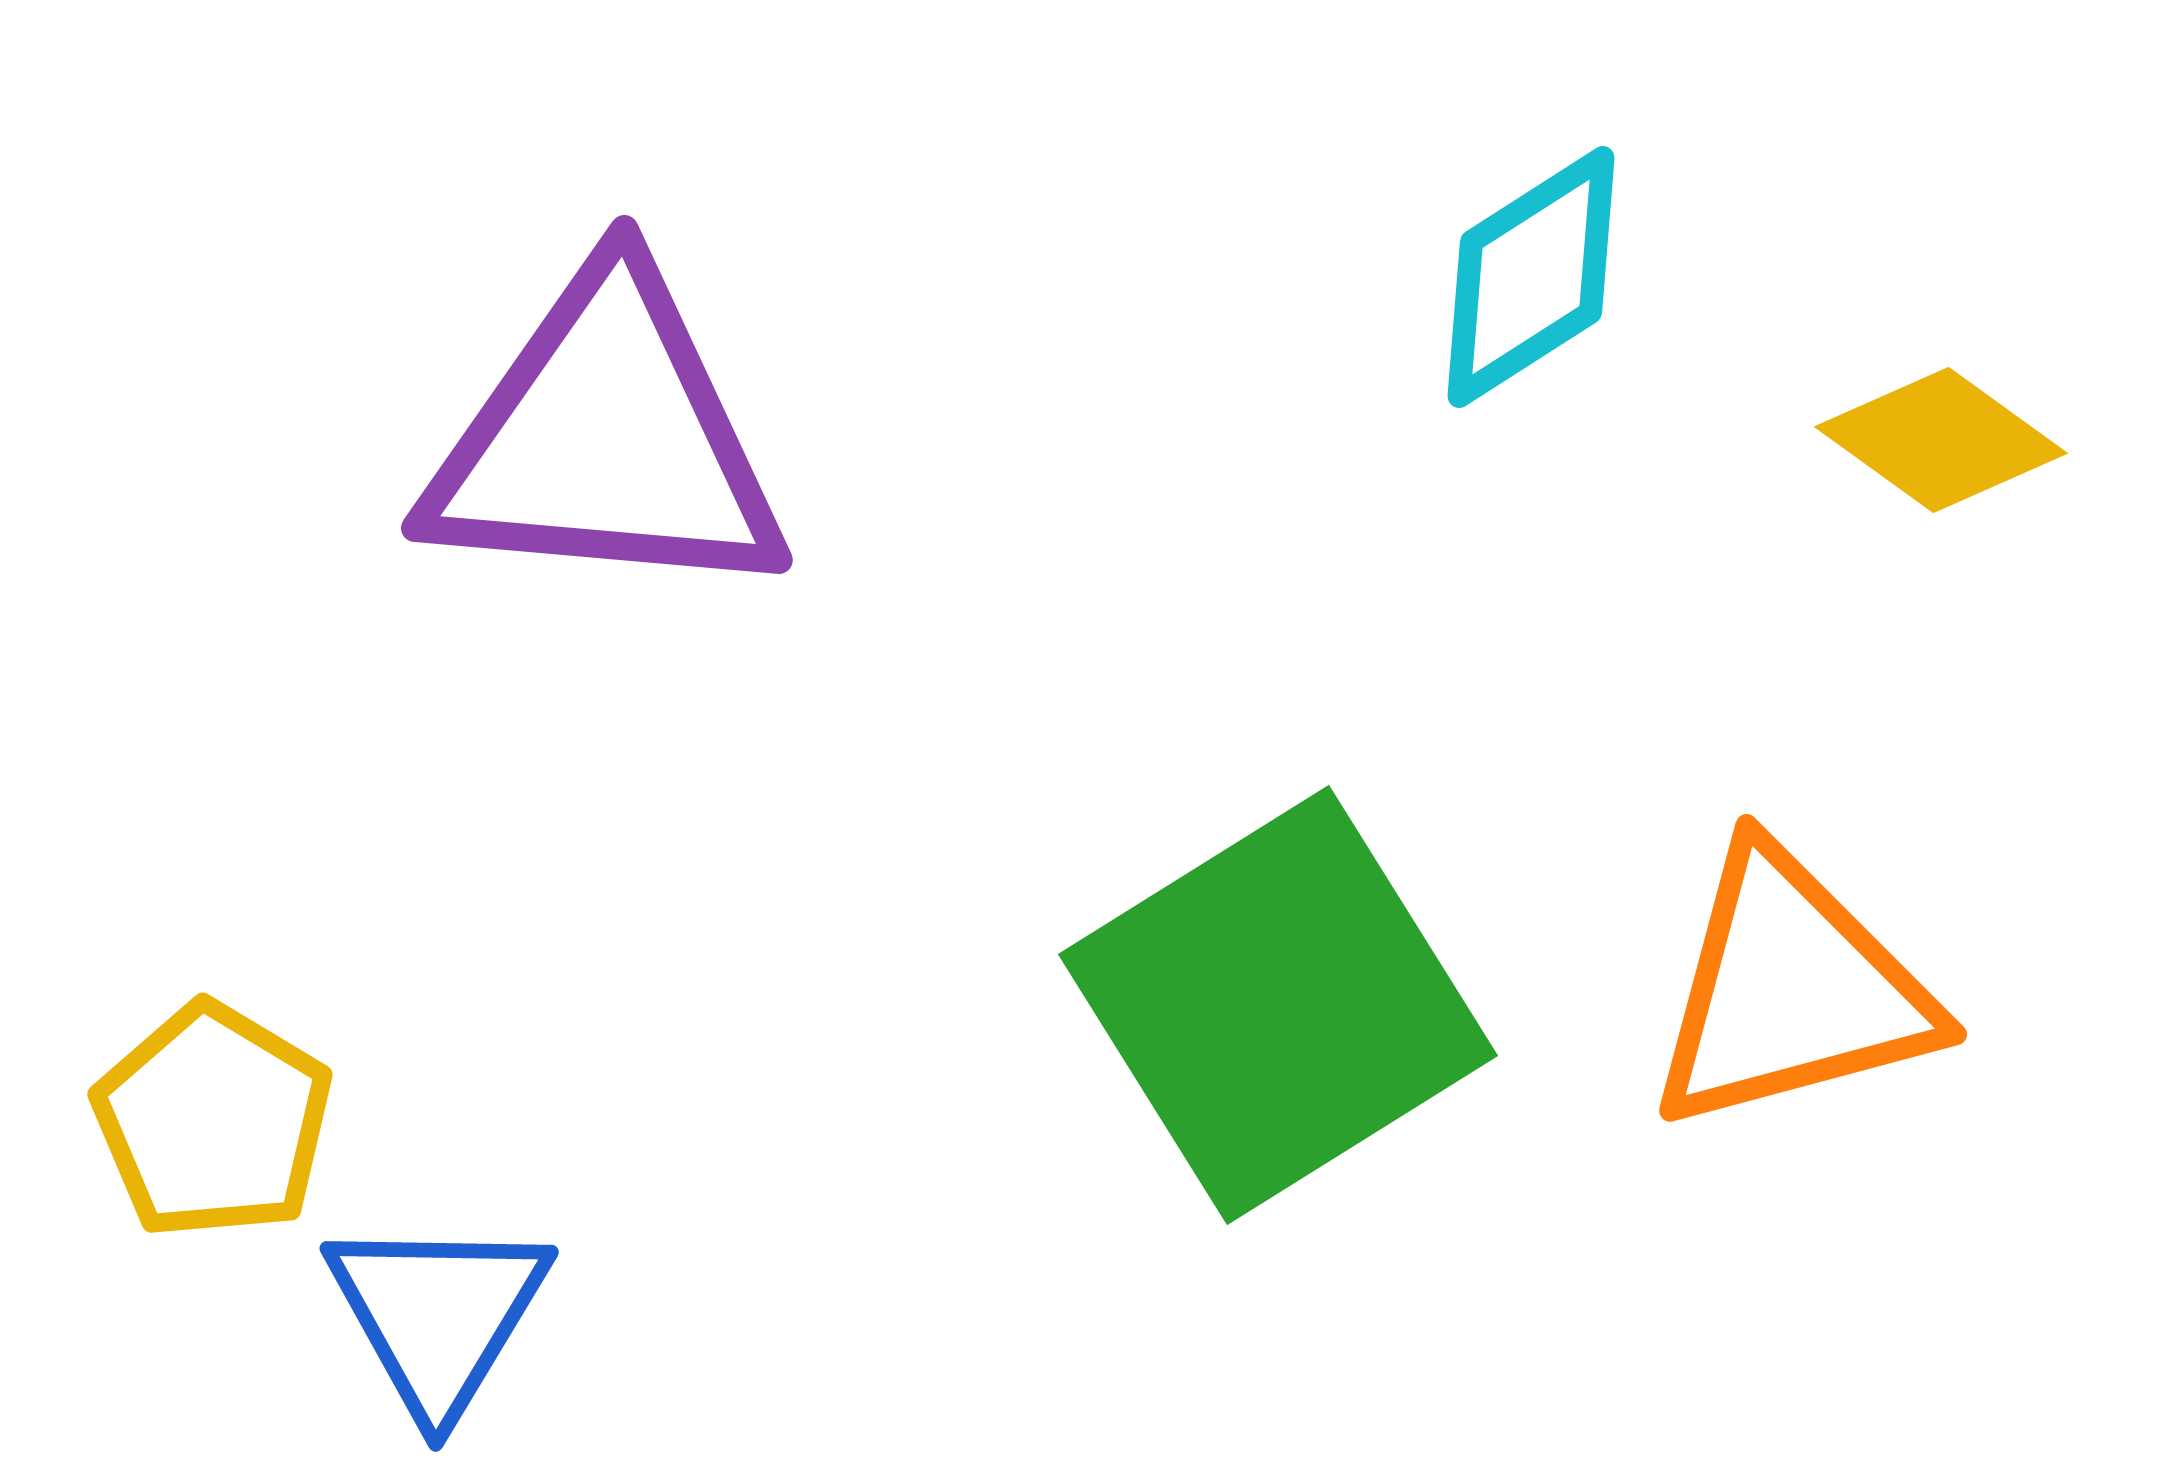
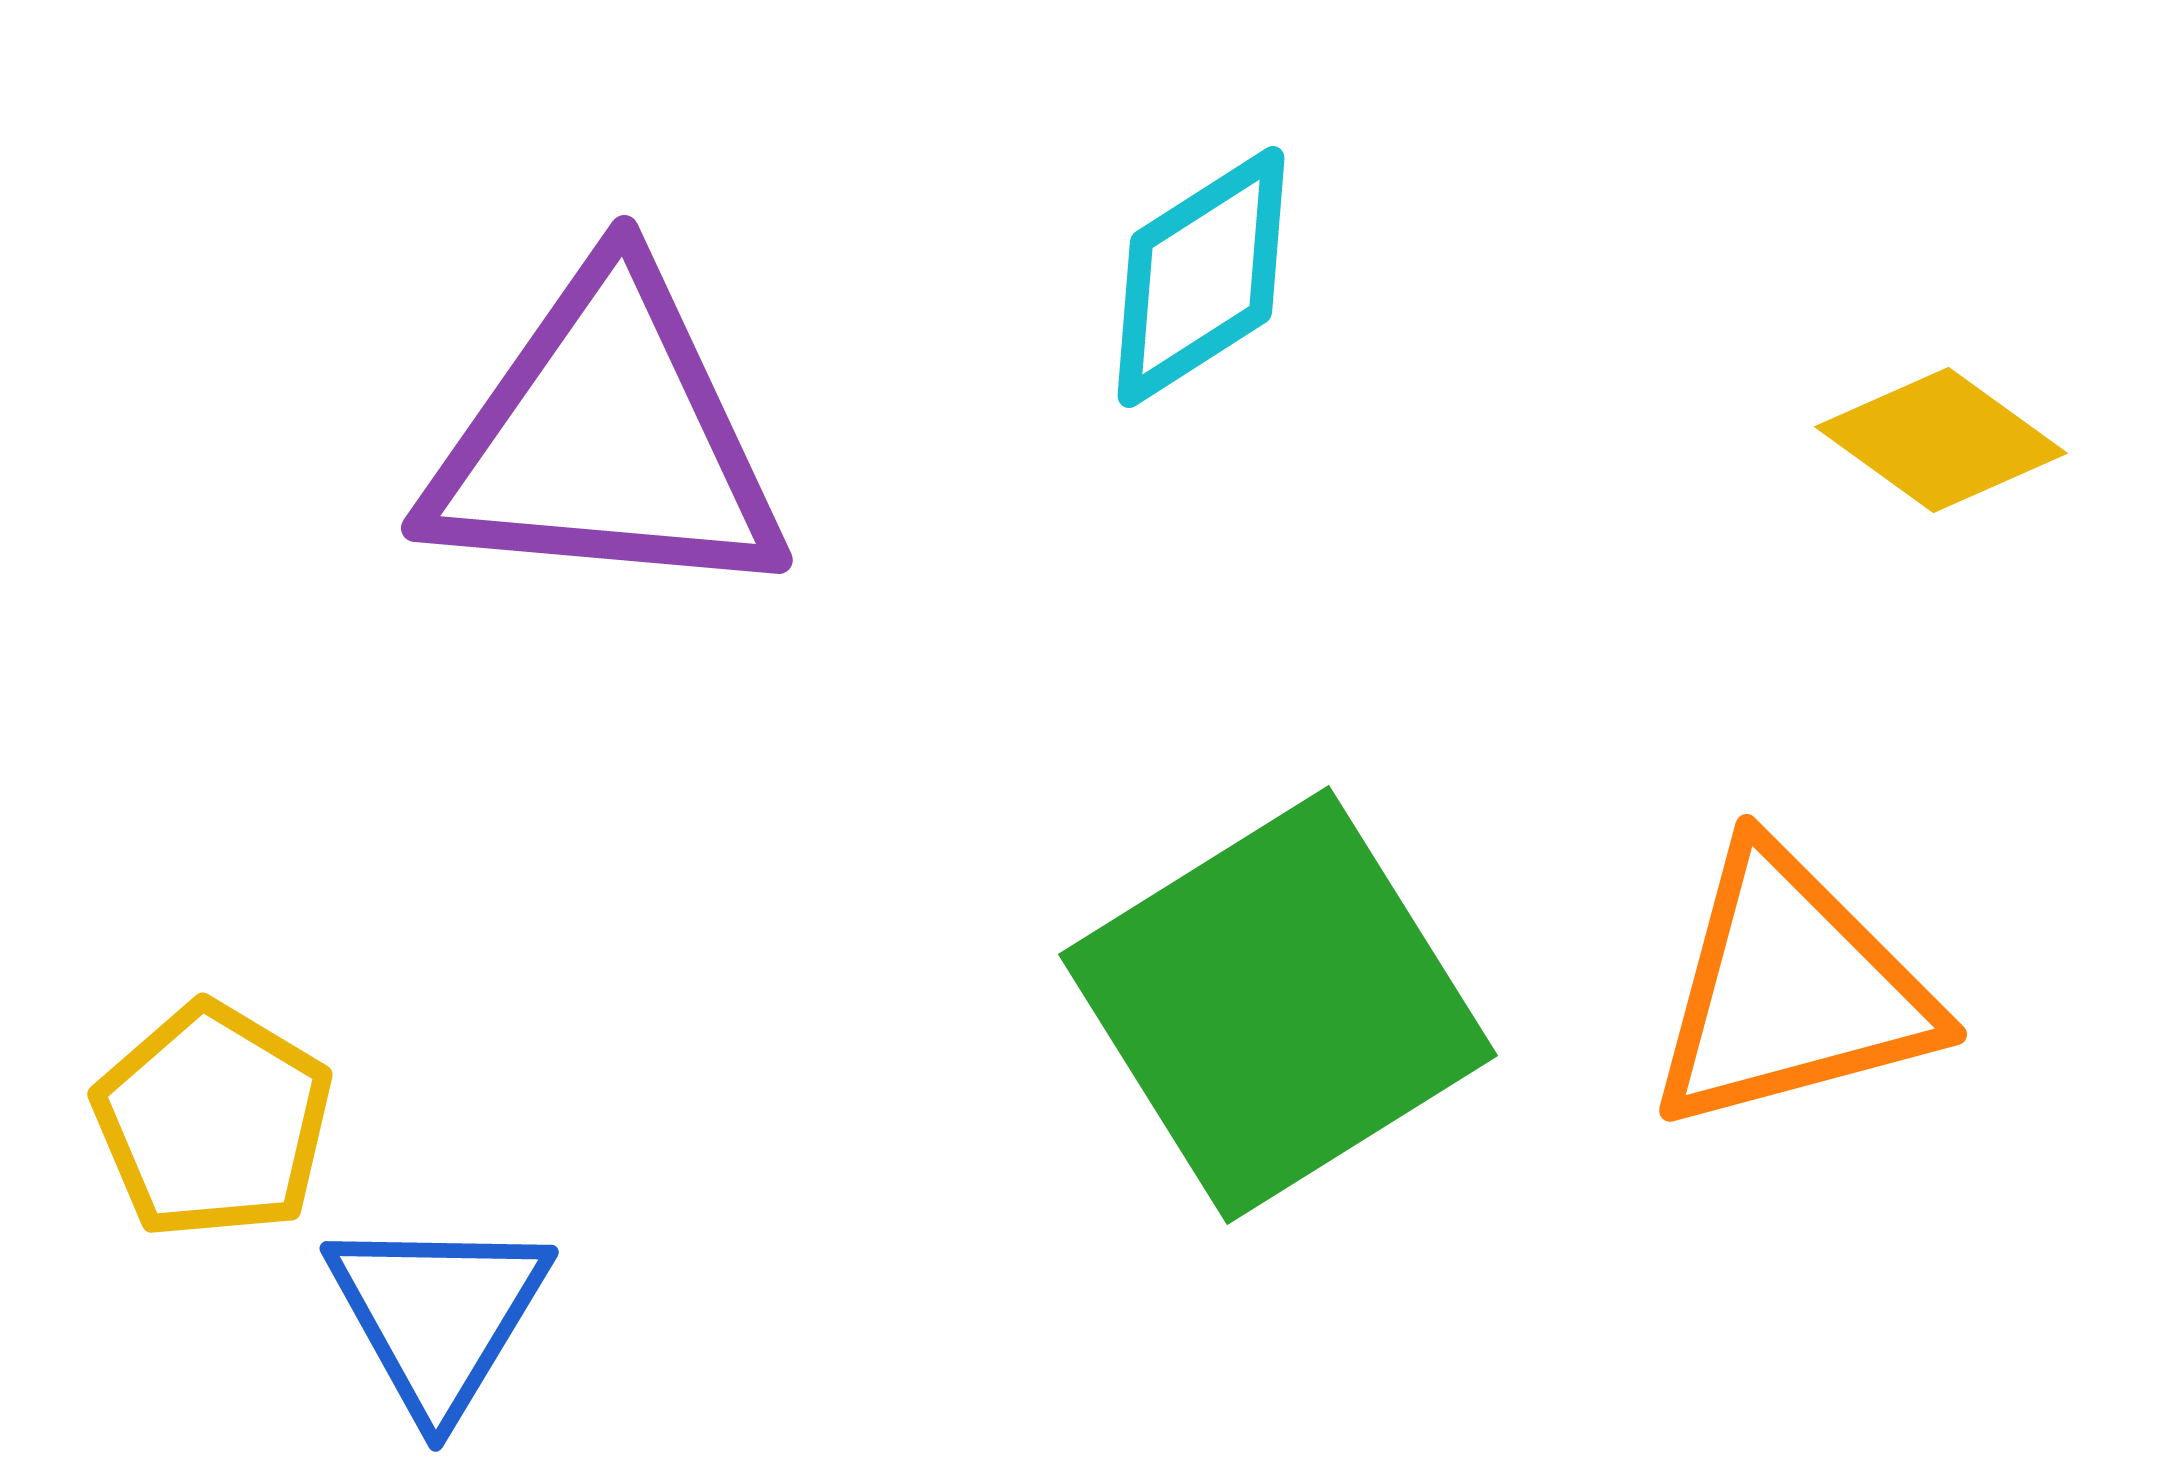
cyan diamond: moved 330 px left
